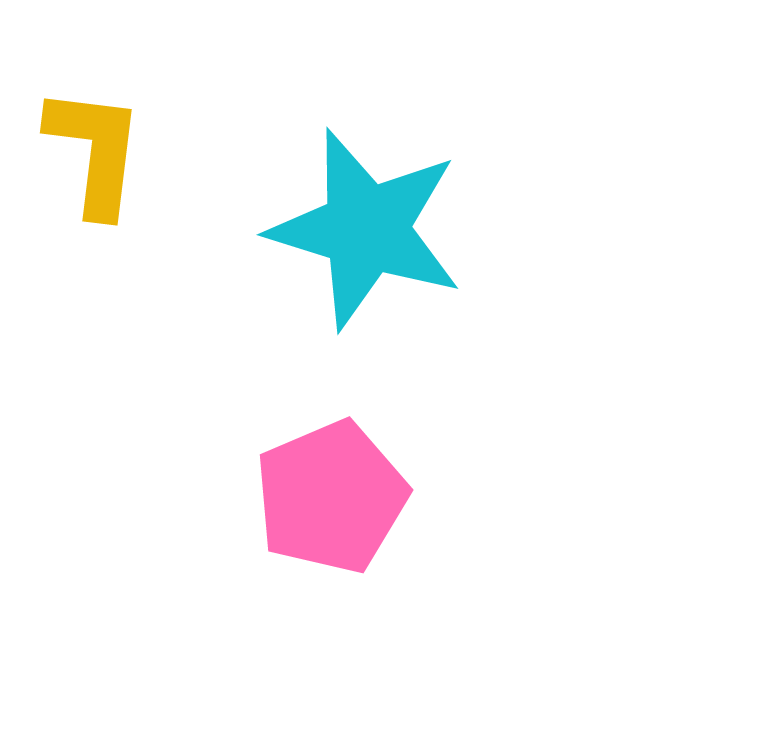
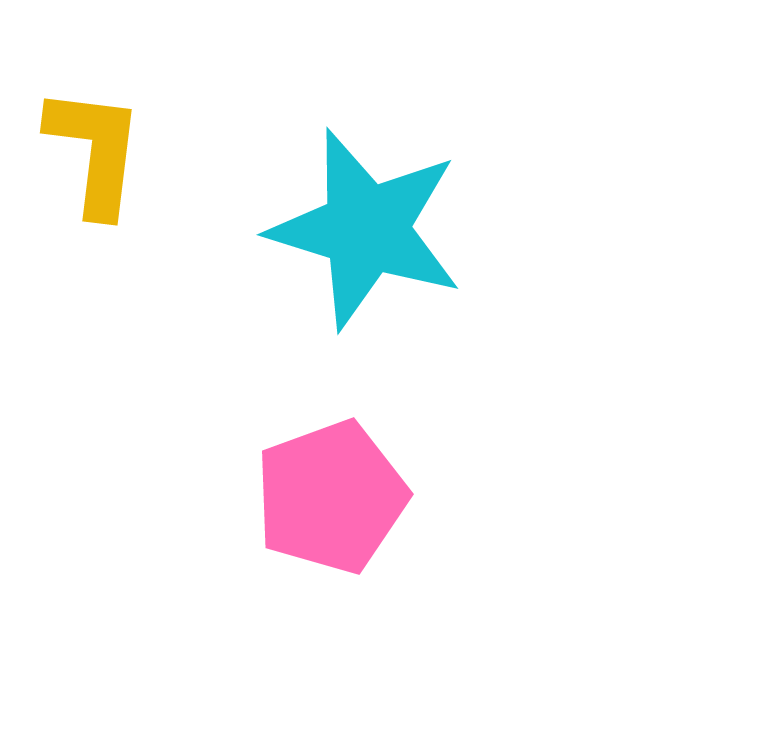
pink pentagon: rotated 3 degrees clockwise
